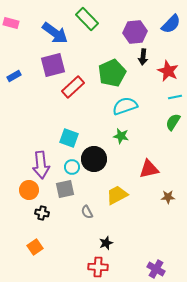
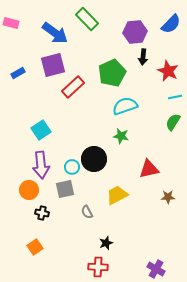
blue rectangle: moved 4 px right, 3 px up
cyan square: moved 28 px left, 8 px up; rotated 36 degrees clockwise
